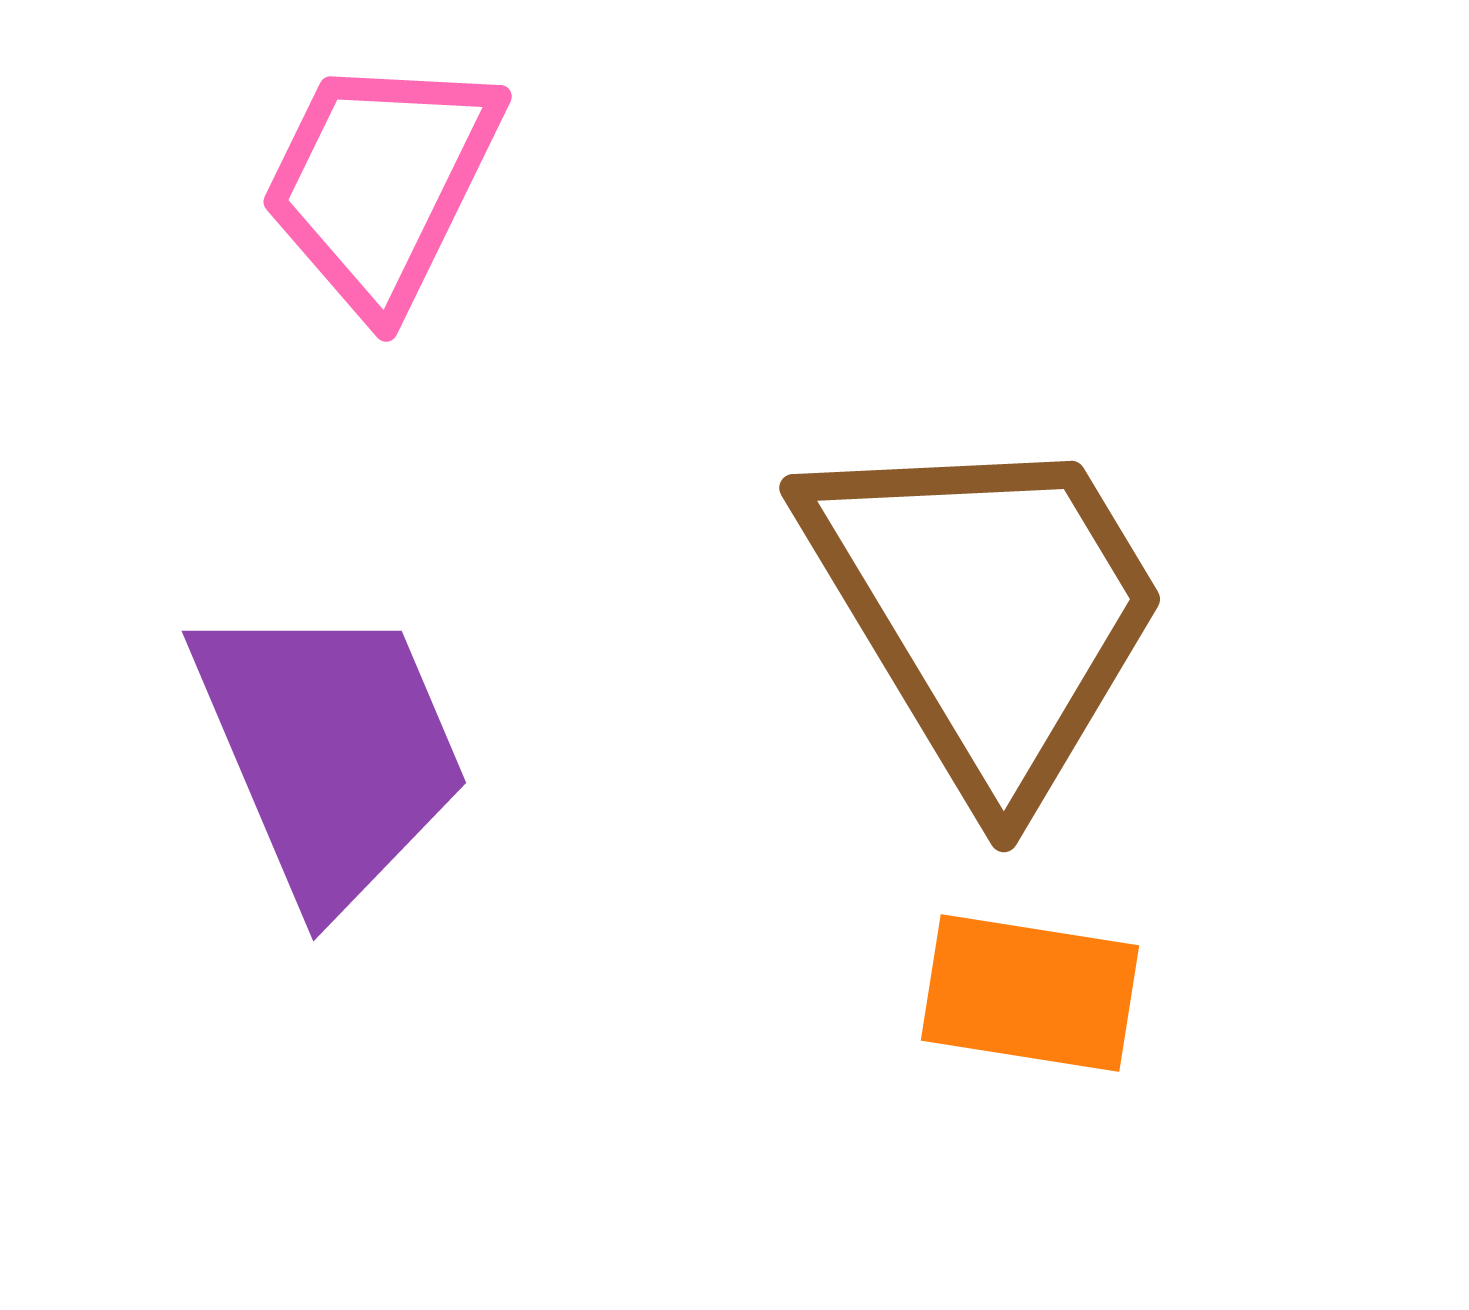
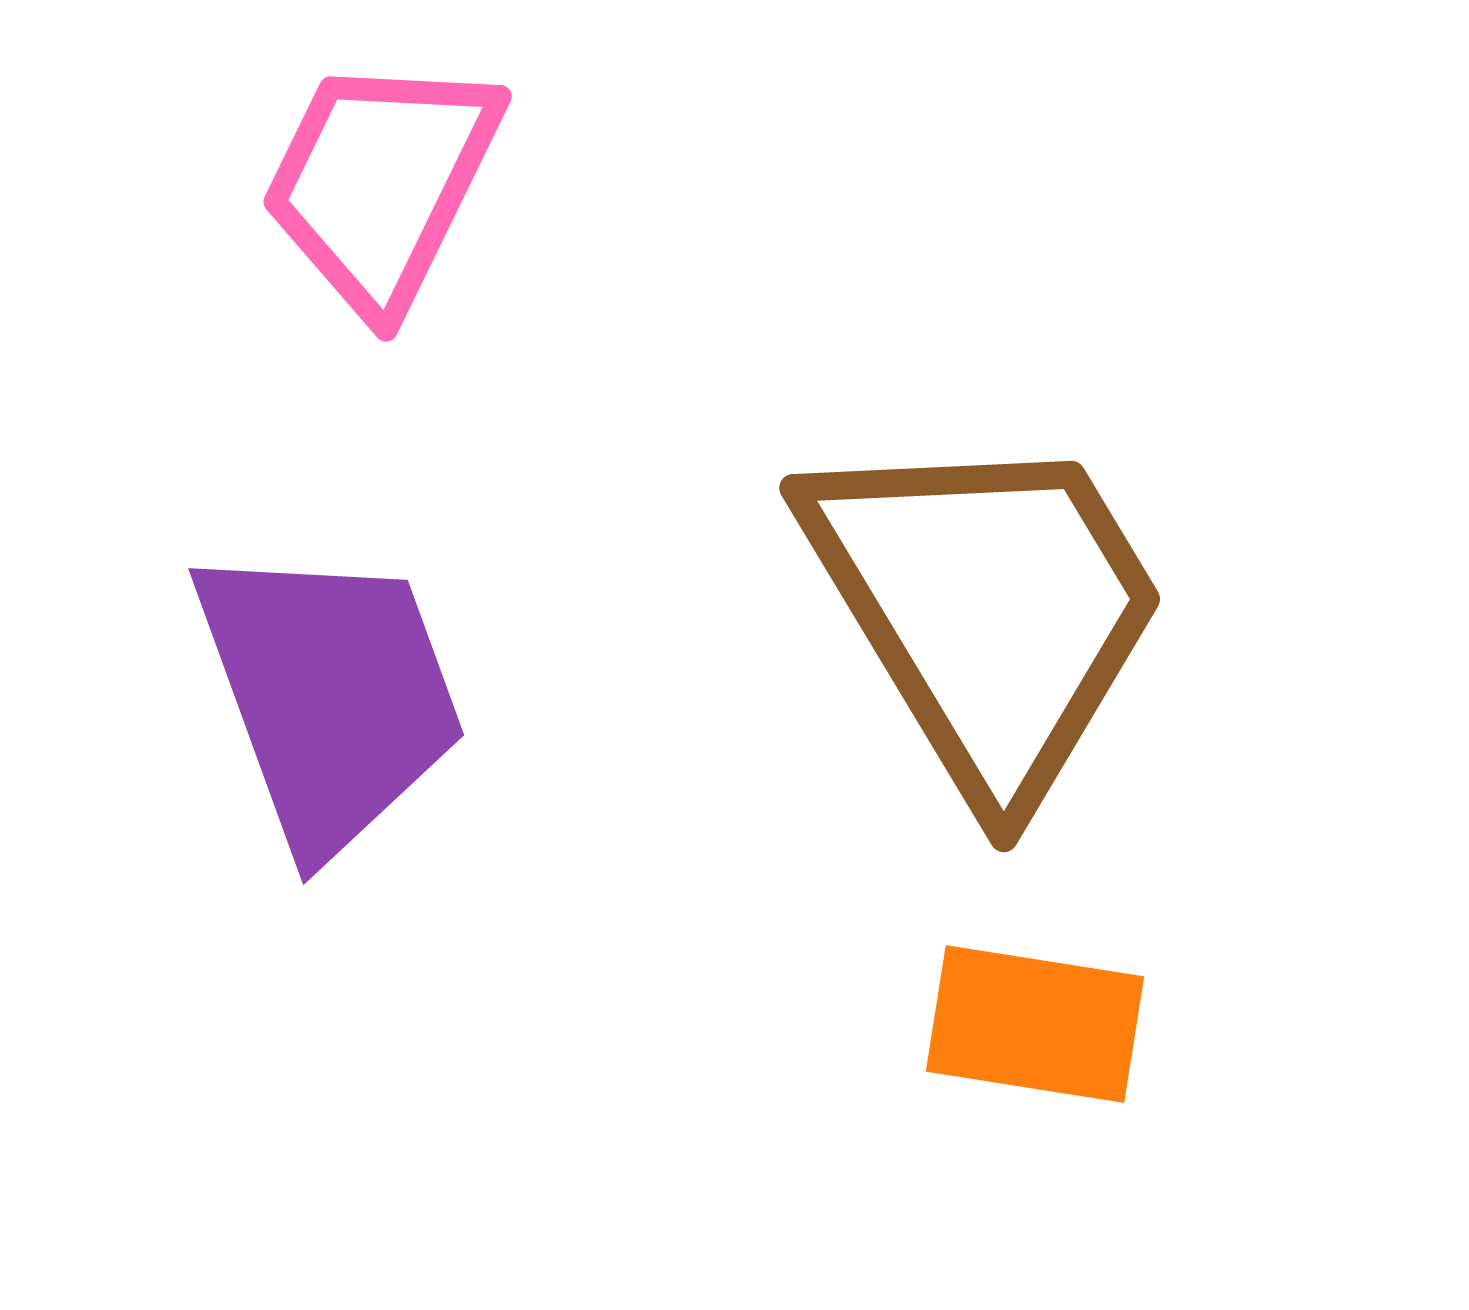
purple trapezoid: moved 55 px up; rotated 3 degrees clockwise
orange rectangle: moved 5 px right, 31 px down
